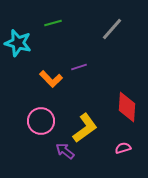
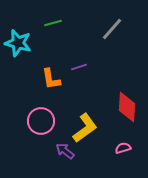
orange L-shape: rotated 35 degrees clockwise
